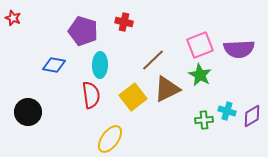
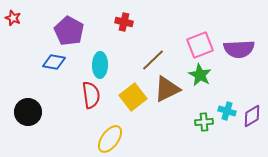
purple pentagon: moved 14 px left; rotated 12 degrees clockwise
blue diamond: moved 3 px up
green cross: moved 2 px down
